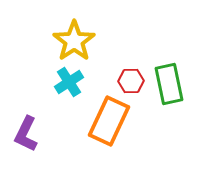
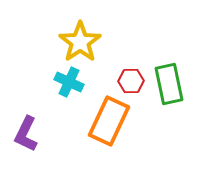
yellow star: moved 6 px right, 1 px down
cyan cross: rotated 32 degrees counterclockwise
